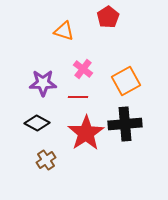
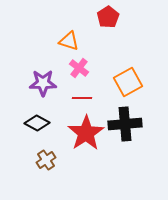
orange triangle: moved 5 px right, 10 px down
pink cross: moved 4 px left, 1 px up
orange square: moved 2 px right, 1 px down
red line: moved 4 px right, 1 px down
